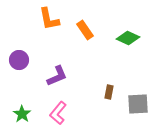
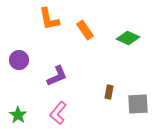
green star: moved 4 px left, 1 px down
